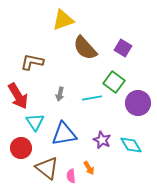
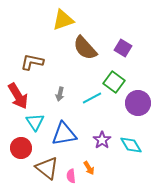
cyan line: rotated 18 degrees counterclockwise
purple star: rotated 12 degrees clockwise
